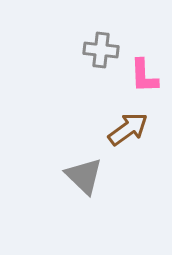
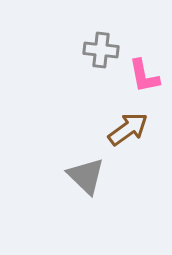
pink L-shape: rotated 9 degrees counterclockwise
gray triangle: moved 2 px right
